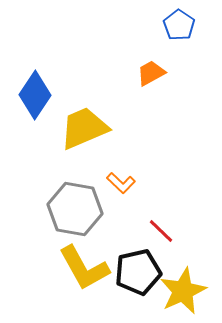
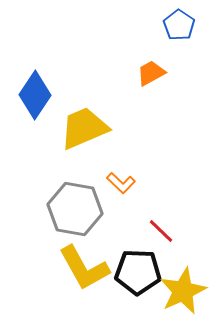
black pentagon: rotated 15 degrees clockwise
